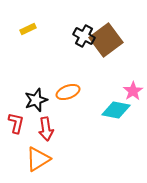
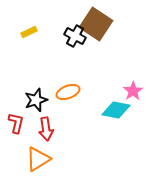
yellow rectangle: moved 1 px right, 3 px down
black cross: moved 9 px left
brown square: moved 10 px left, 16 px up; rotated 20 degrees counterclockwise
